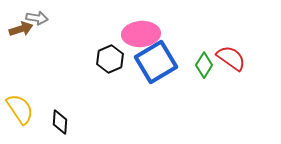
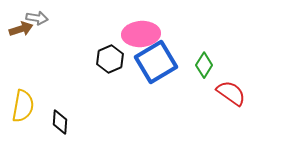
red semicircle: moved 35 px down
yellow semicircle: moved 3 px right, 3 px up; rotated 44 degrees clockwise
